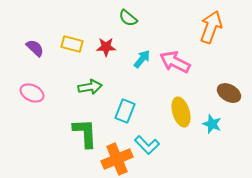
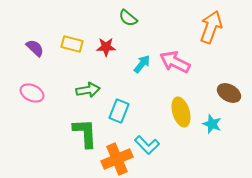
cyan arrow: moved 5 px down
green arrow: moved 2 px left, 3 px down
cyan rectangle: moved 6 px left
